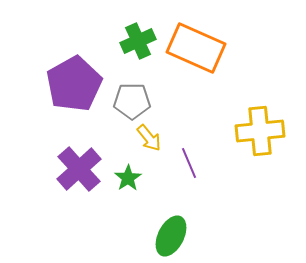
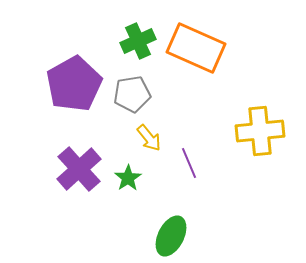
gray pentagon: moved 7 px up; rotated 9 degrees counterclockwise
